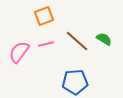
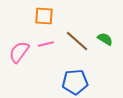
orange square: rotated 24 degrees clockwise
green semicircle: moved 1 px right
